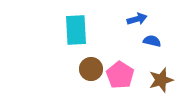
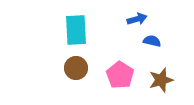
brown circle: moved 15 px left, 1 px up
